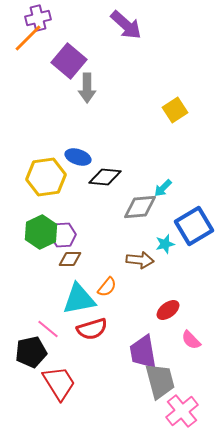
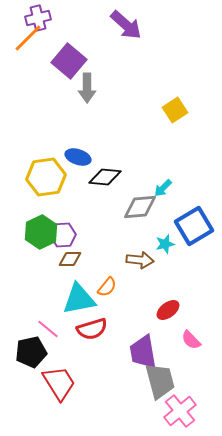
pink cross: moved 2 px left
